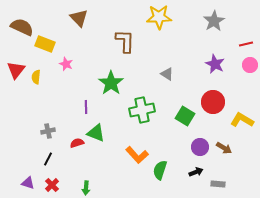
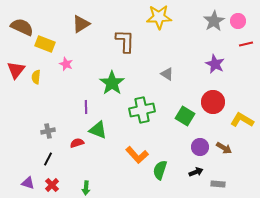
brown triangle: moved 2 px right, 6 px down; rotated 42 degrees clockwise
pink circle: moved 12 px left, 44 px up
green star: moved 1 px right
green triangle: moved 2 px right, 3 px up
